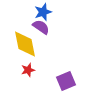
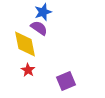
purple semicircle: moved 2 px left, 1 px down
red star: rotated 24 degrees counterclockwise
